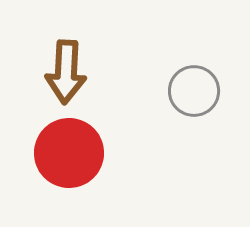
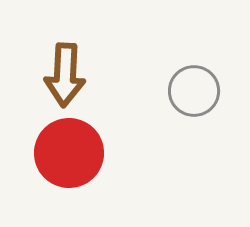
brown arrow: moved 1 px left, 3 px down
